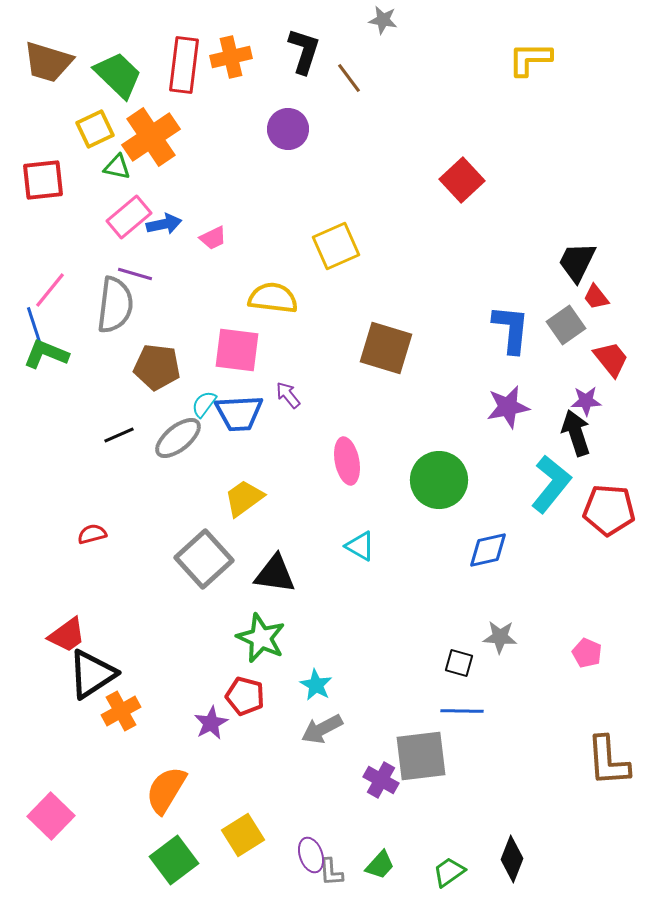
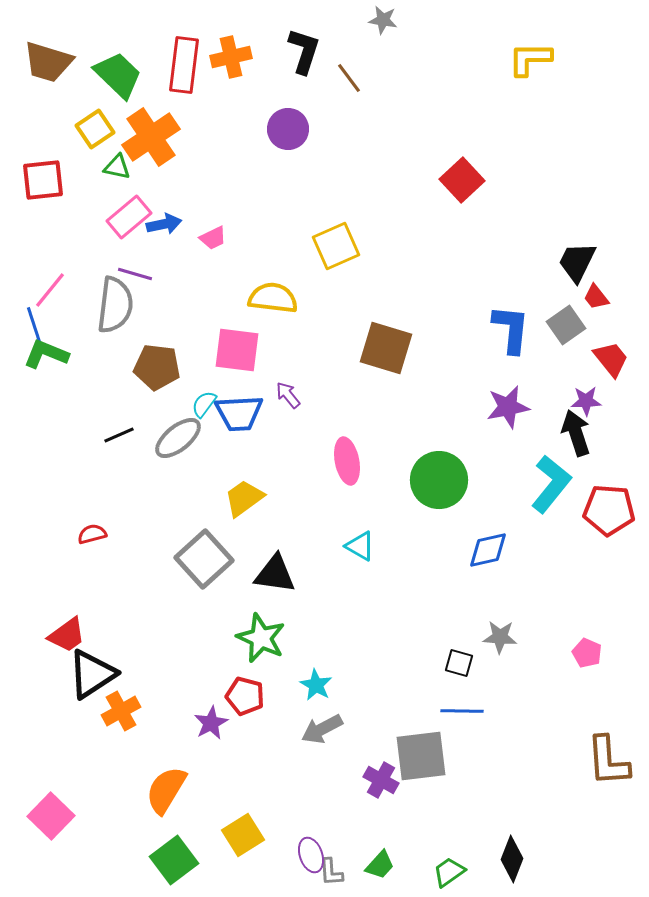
yellow square at (95, 129): rotated 9 degrees counterclockwise
